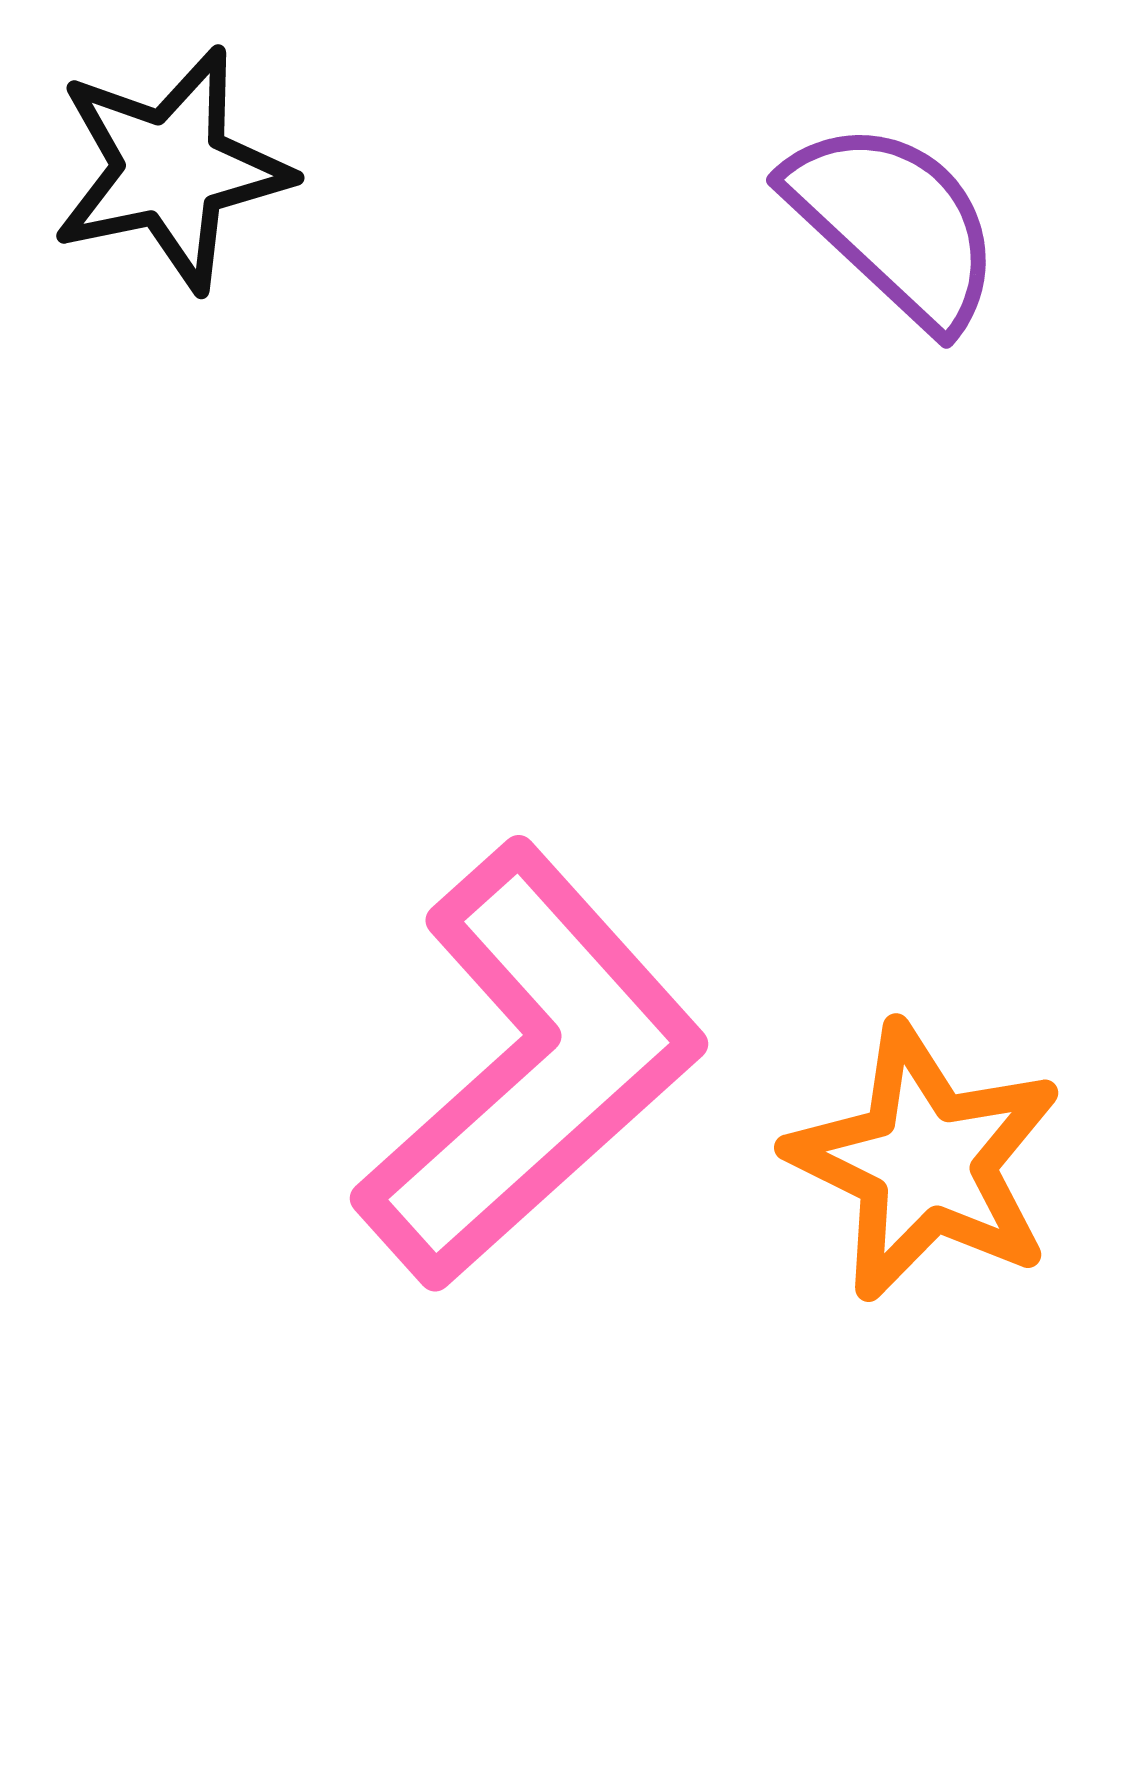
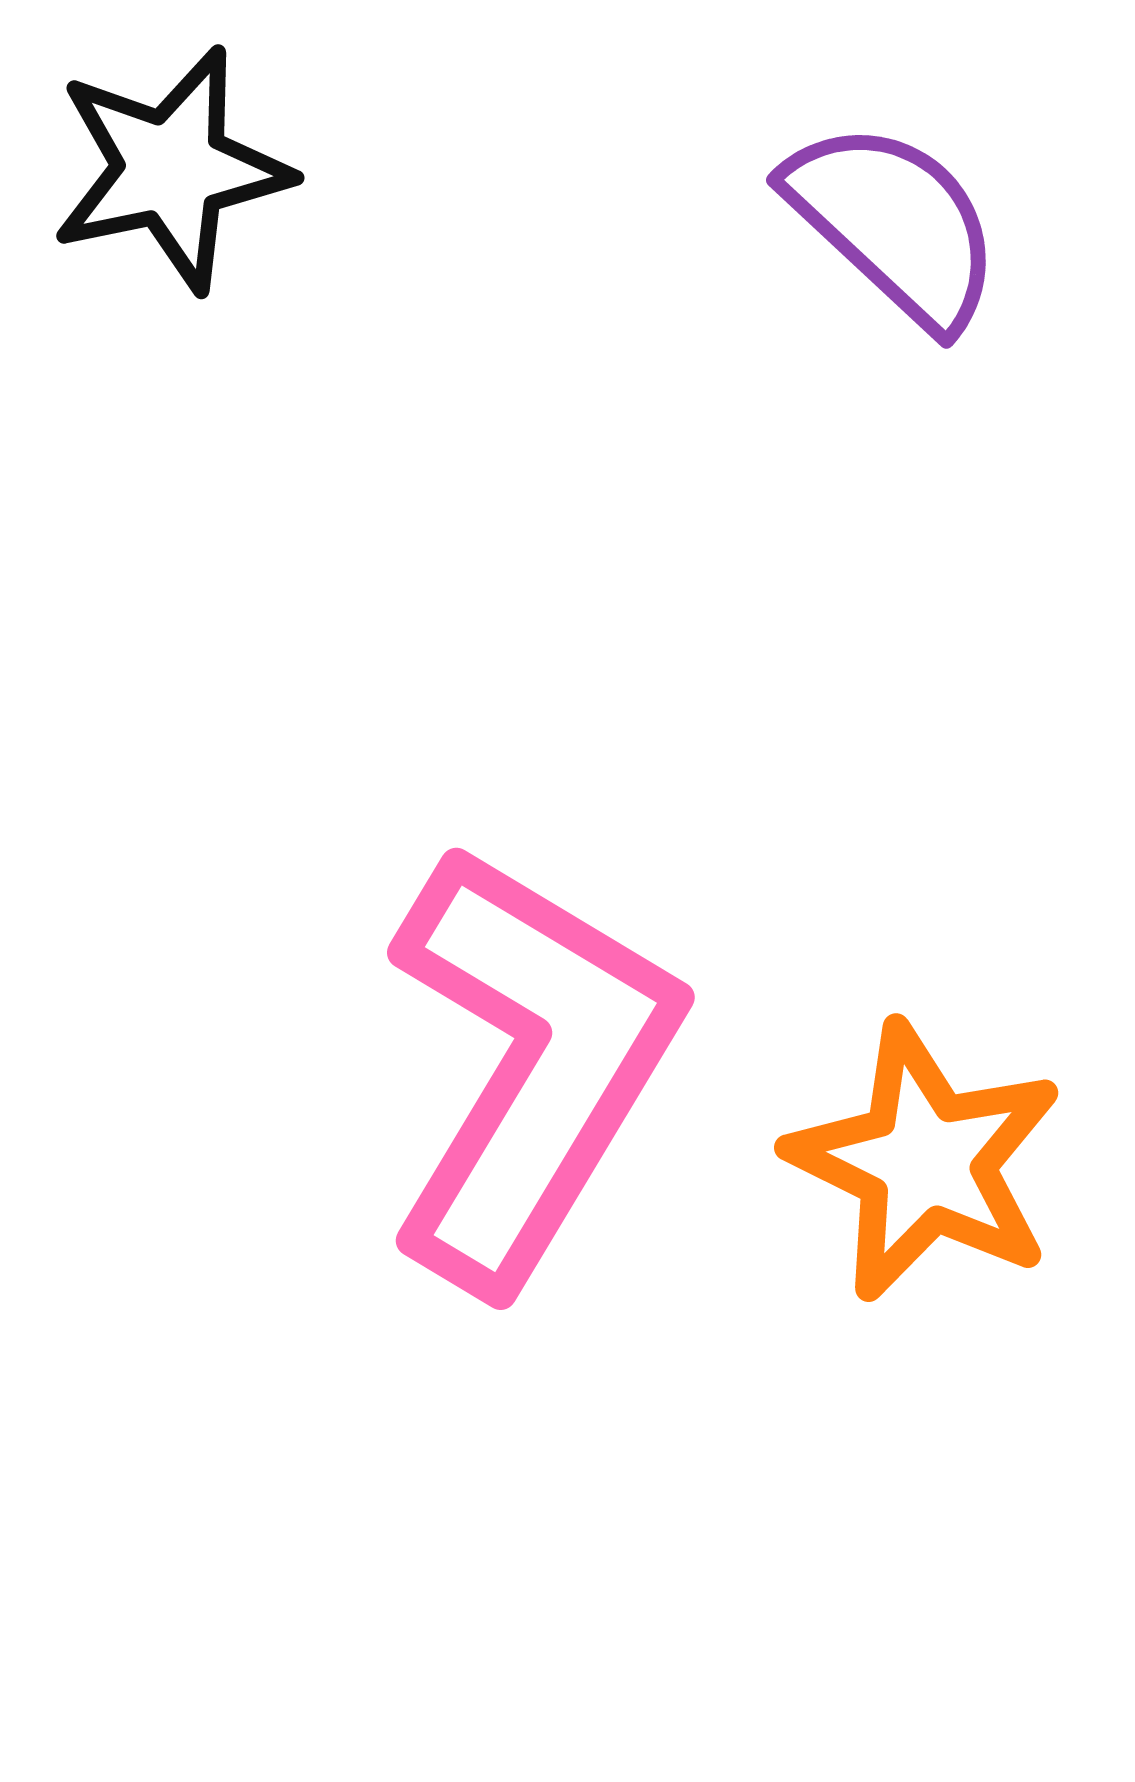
pink L-shape: rotated 17 degrees counterclockwise
